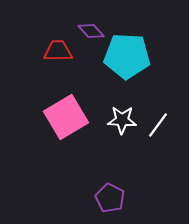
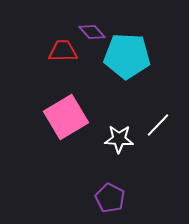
purple diamond: moved 1 px right, 1 px down
red trapezoid: moved 5 px right
white star: moved 3 px left, 19 px down
white line: rotated 8 degrees clockwise
